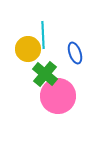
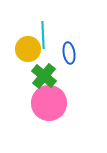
blue ellipse: moved 6 px left; rotated 10 degrees clockwise
green cross: moved 1 px left, 2 px down
pink circle: moved 9 px left, 7 px down
